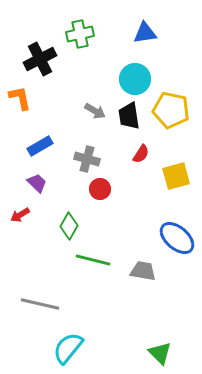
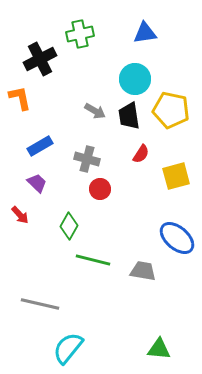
red arrow: rotated 102 degrees counterclockwise
green triangle: moved 1 px left, 4 px up; rotated 40 degrees counterclockwise
